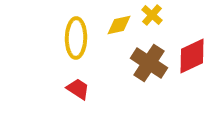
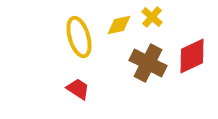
yellow cross: moved 2 px down
yellow ellipse: moved 3 px right, 1 px up; rotated 18 degrees counterclockwise
brown cross: moved 1 px left; rotated 6 degrees counterclockwise
